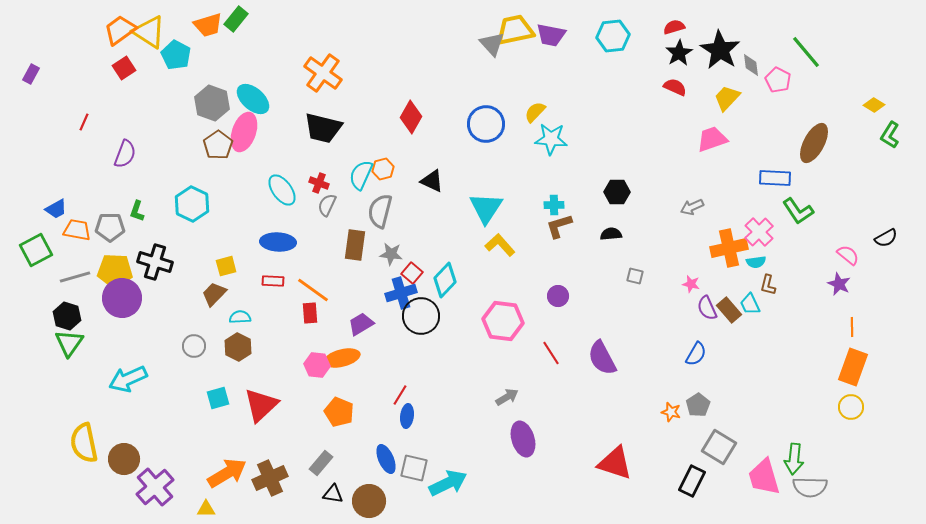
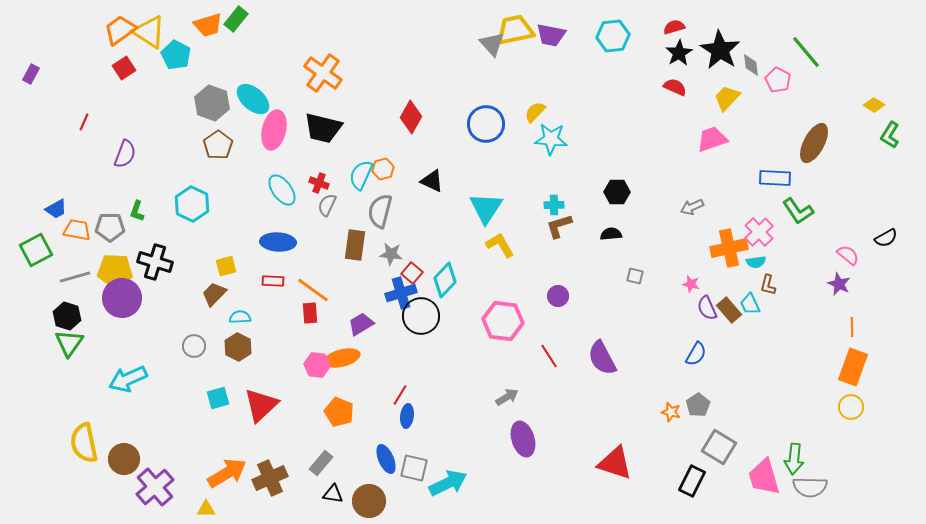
pink ellipse at (244, 132): moved 30 px right, 2 px up; rotated 6 degrees counterclockwise
yellow L-shape at (500, 245): rotated 12 degrees clockwise
red line at (551, 353): moved 2 px left, 3 px down
